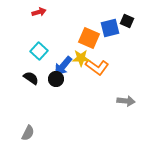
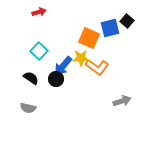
black square: rotated 16 degrees clockwise
gray arrow: moved 4 px left; rotated 24 degrees counterclockwise
gray semicircle: moved 25 px up; rotated 77 degrees clockwise
